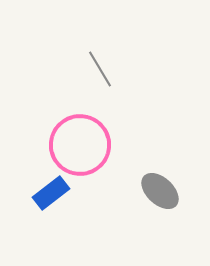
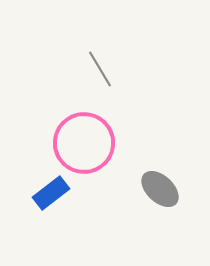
pink circle: moved 4 px right, 2 px up
gray ellipse: moved 2 px up
